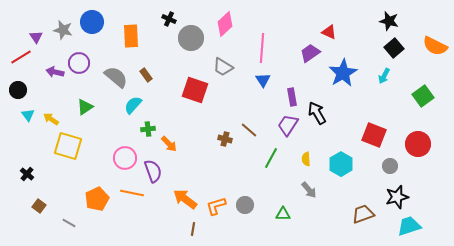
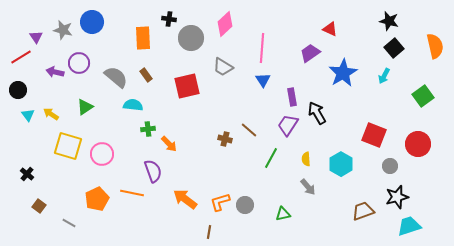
black cross at (169, 19): rotated 16 degrees counterclockwise
red triangle at (329, 32): moved 1 px right, 3 px up
orange rectangle at (131, 36): moved 12 px right, 2 px down
orange semicircle at (435, 46): rotated 130 degrees counterclockwise
red square at (195, 90): moved 8 px left, 4 px up; rotated 32 degrees counterclockwise
cyan semicircle at (133, 105): rotated 54 degrees clockwise
yellow arrow at (51, 119): moved 5 px up
pink circle at (125, 158): moved 23 px left, 4 px up
gray arrow at (309, 190): moved 1 px left, 3 px up
orange L-shape at (216, 206): moved 4 px right, 4 px up
green triangle at (283, 214): rotated 14 degrees counterclockwise
brown trapezoid at (363, 214): moved 3 px up
brown line at (193, 229): moved 16 px right, 3 px down
